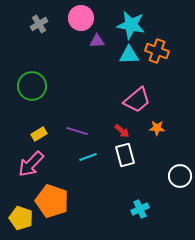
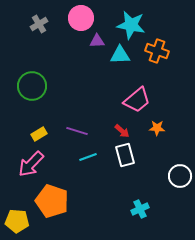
cyan triangle: moved 9 px left
yellow pentagon: moved 4 px left, 3 px down; rotated 15 degrees counterclockwise
